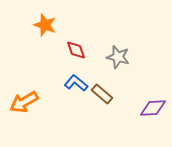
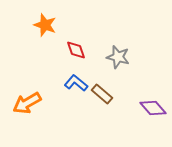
orange arrow: moved 3 px right, 1 px down
purple diamond: rotated 52 degrees clockwise
